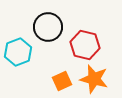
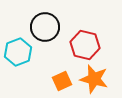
black circle: moved 3 px left
